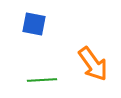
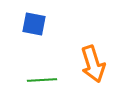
orange arrow: rotated 18 degrees clockwise
